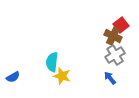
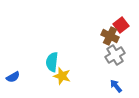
brown cross: moved 3 px left
blue arrow: moved 6 px right, 8 px down
